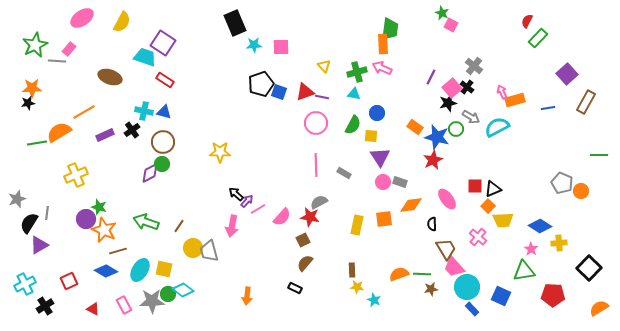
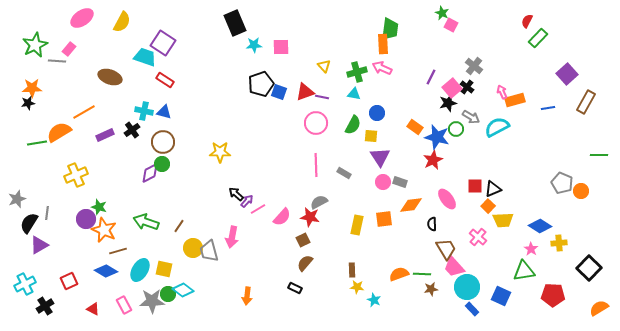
pink arrow at (232, 226): moved 11 px down
